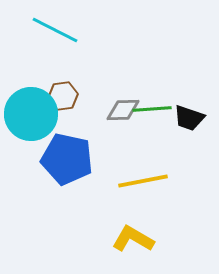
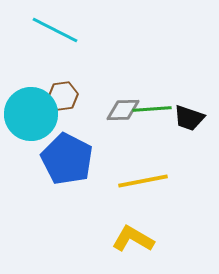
blue pentagon: rotated 15 degrees clockwise
